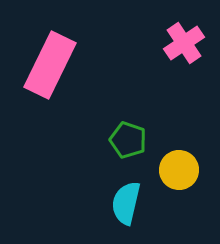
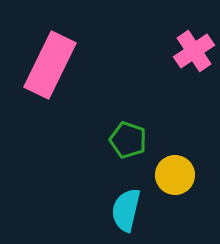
pink cross: moved 10 px right, 8 px down
yellow circle: moved 4 px left, 5 px down
cyan semicircle: moved 7 px down
